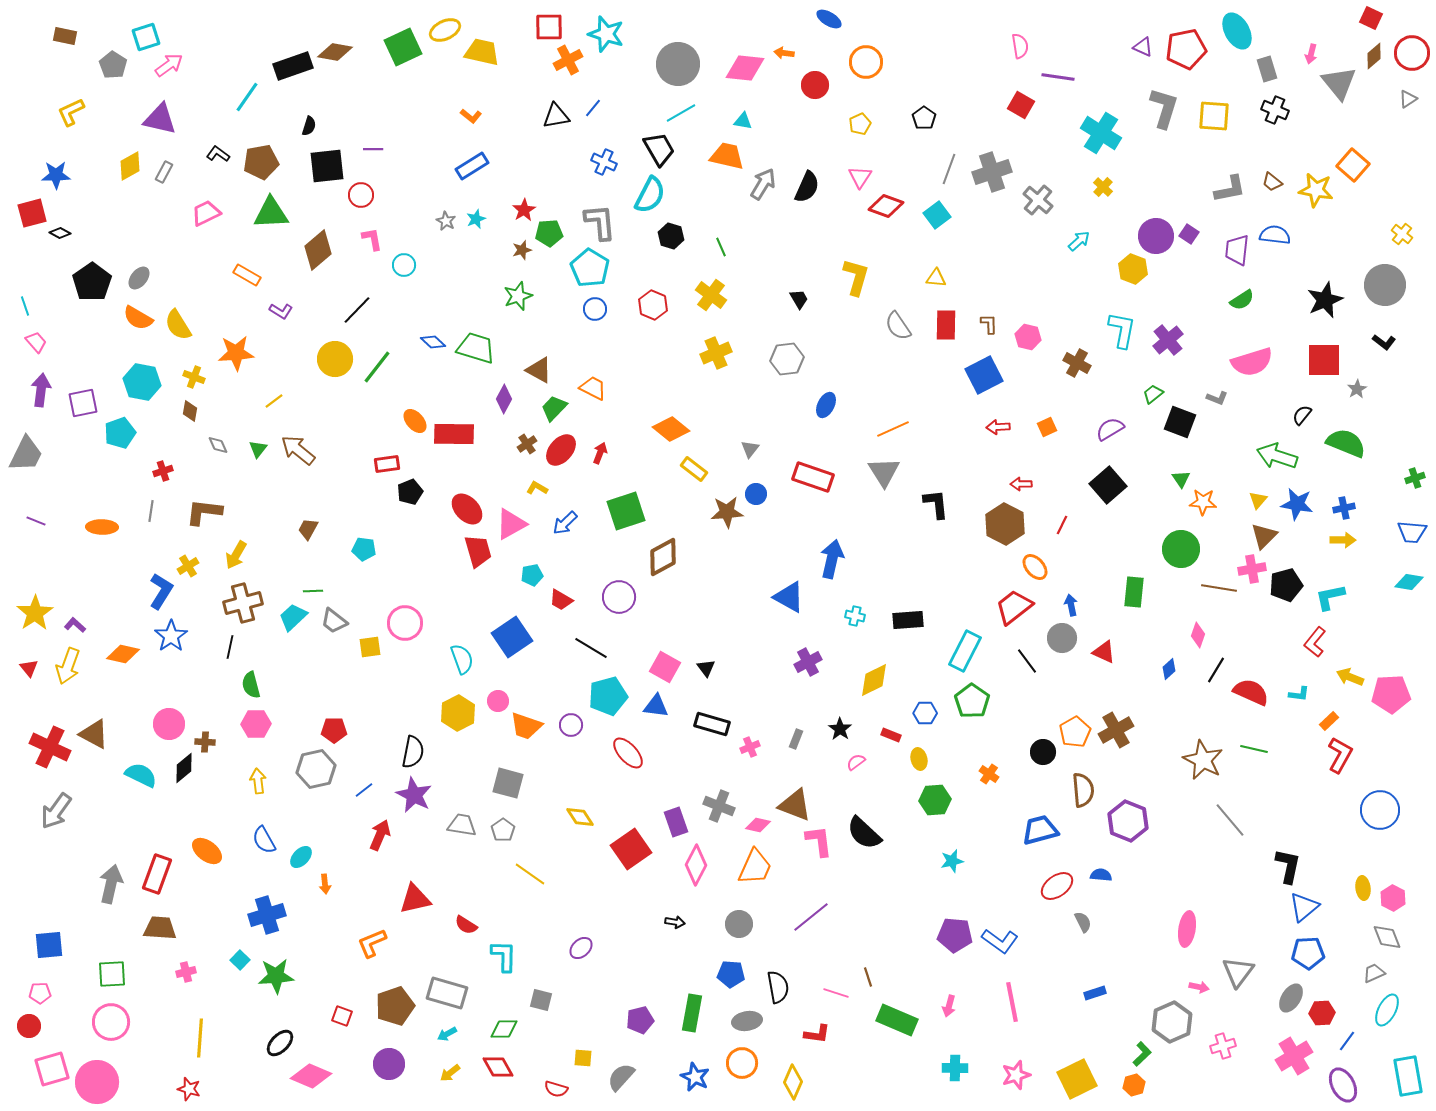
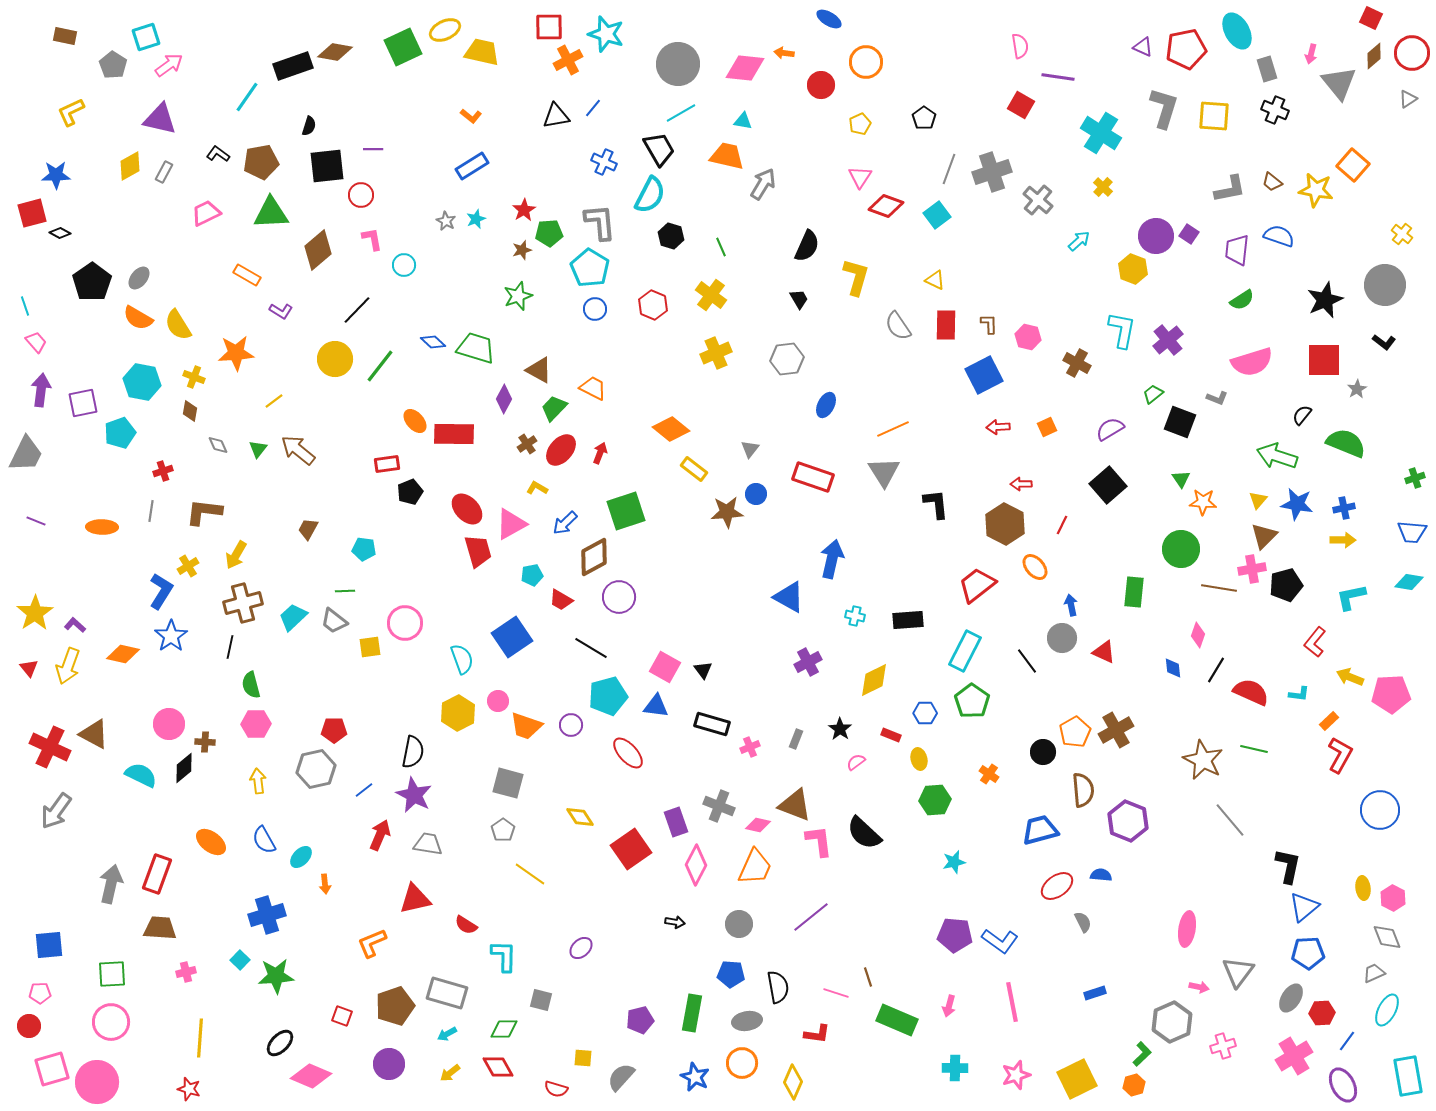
red circle at (815, 85): moved 6 px right
black semicircle at (807, 187): moved 59 px down
blue semicircle at (1275, 235): moved 4 px right, 1 px down; rotated 12 degrees clockwise
yellow triangle at (936, 278): moved 1 px left, 2 px down; rotated 20 degrees clockwise
green line at (377, 367): moved 3 px right, 1 px up
brown diamond at (663, 557): moved 69 px left
green line at (313, 591): moved 32 px right
cyan L-shape at (1330, 597): moved 21 px right
red trapezoid at (1014, 607): moved 37 px left, 22 px up
black triangle at (706, 668): moved 3 px left, 2 px down
blue diamond at (1169, 669): moved 4 px right, 1 px up; rotated 55 degrees counterclockwise
gray trapezoid at (462, 825): moved 34 px left, 19 px down
orange ellipse at (207, 851): moved 4 px right, 9 px up
cyan star at (952, 861): moved 2 px right, 1 px down
